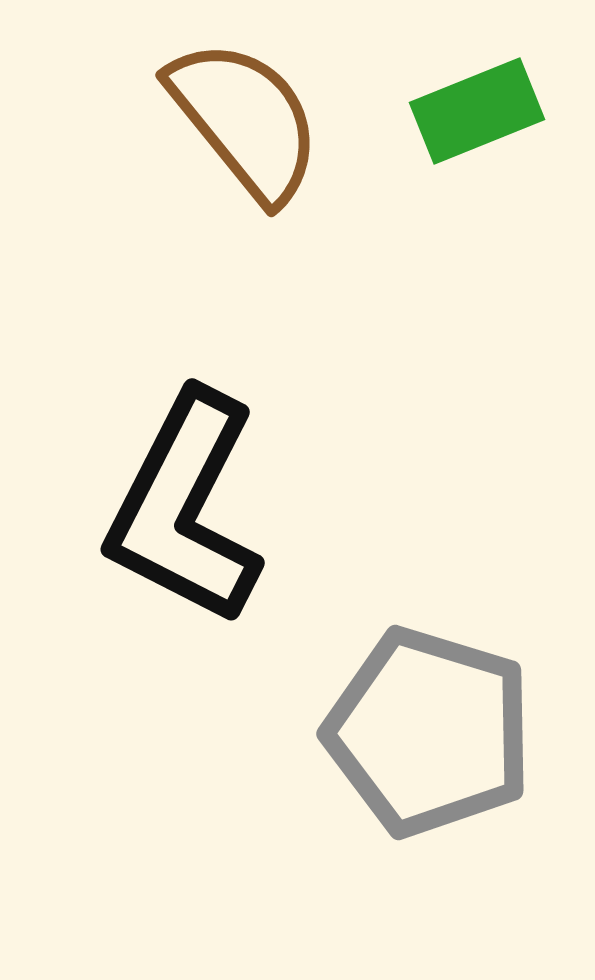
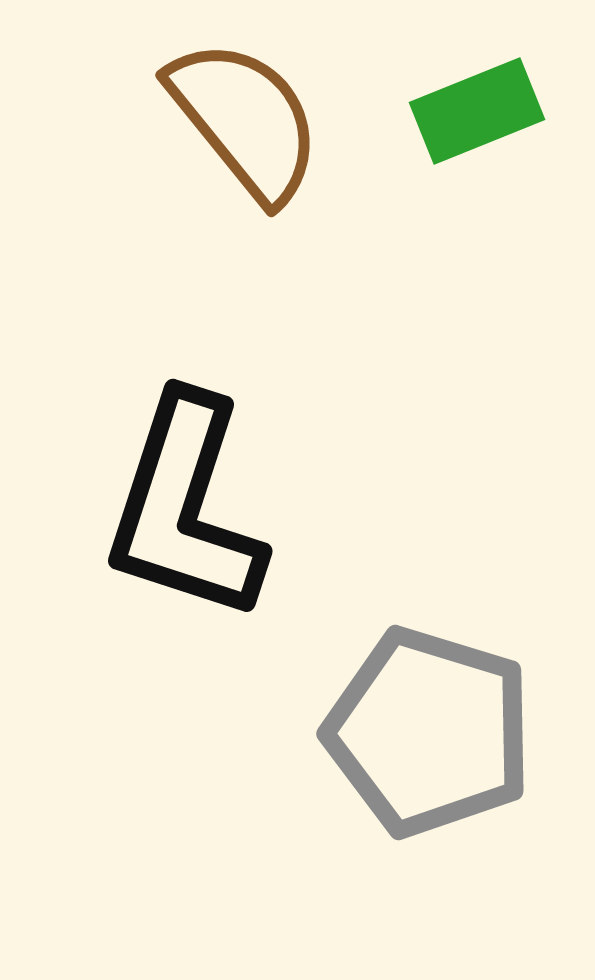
black L-shape: rotated 9 degrees counterclockwise
